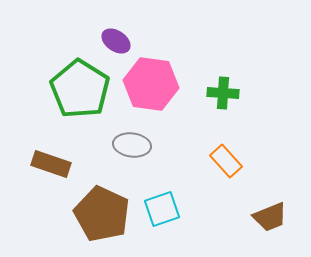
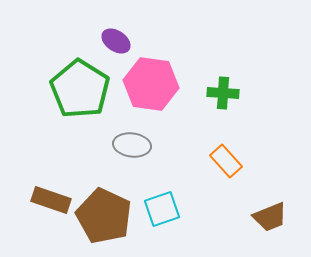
brown rectangle: moved 36 px down
brown pentagon: moved 2 px right, 2 px down
